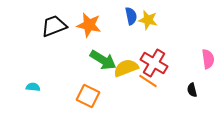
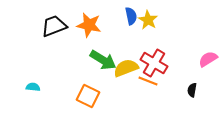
yellow star: rotated 18 degrees clockwise
pink semicircle: rotated 114 degrees counterclockwise
orange line: rotated 12 degrees counterclockwise
black semicircle: rotated 24 degrees clockwise
